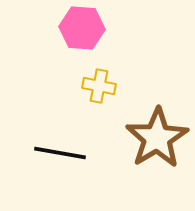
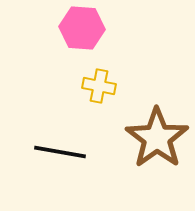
brown star: rotated 4 degrees counterclockwise
black line: moved 1 px up
